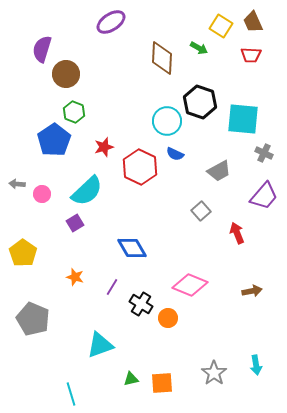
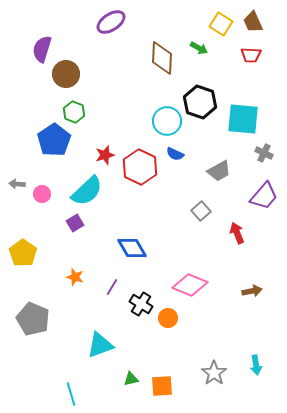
yellow square: moved 2 px up
red star: moved 1 px right, 8 px down
orange square: moved 3 px down
